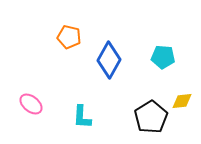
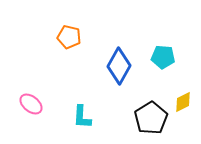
blue diamond: moved 10 px right, 6 px down
yellow diamond: moved 1 px right, 1 px down; rotated 20 degrees counterclockwise
black pentagon: moved 1 px down
